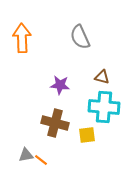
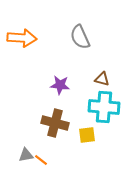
orange arrow: rotated 96 degrees clockwise
brown triangle: moved 2 px down
